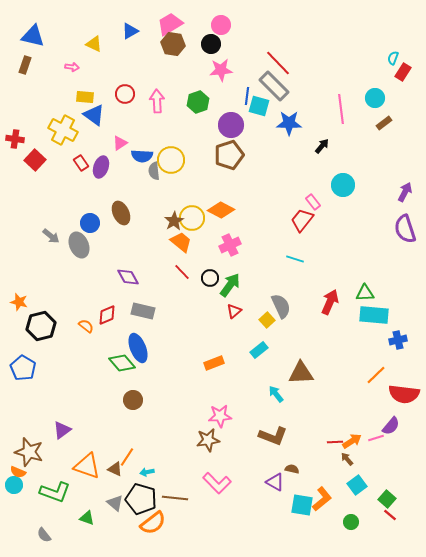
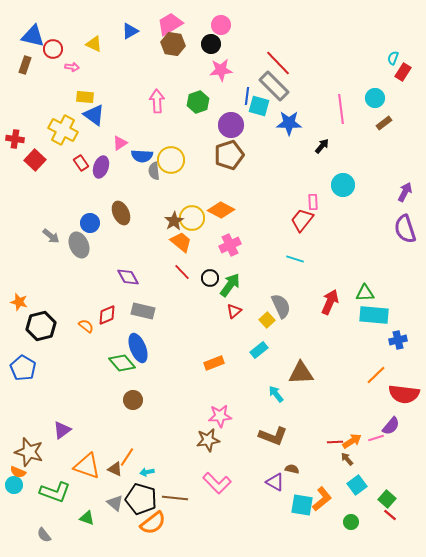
red circle at (125, 94): moved 72 px left, 45 px up
pink rectangle at (313, 202): rotated 35 degrees clockwise
